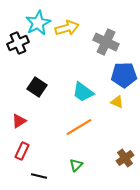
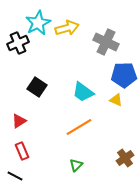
yellow triangle: moved 1 px left, 2 px up
red rectangle: rotated 48 degrees counterclockwise
black line: moved 24 px left; rotated 14 degrees clockwise
